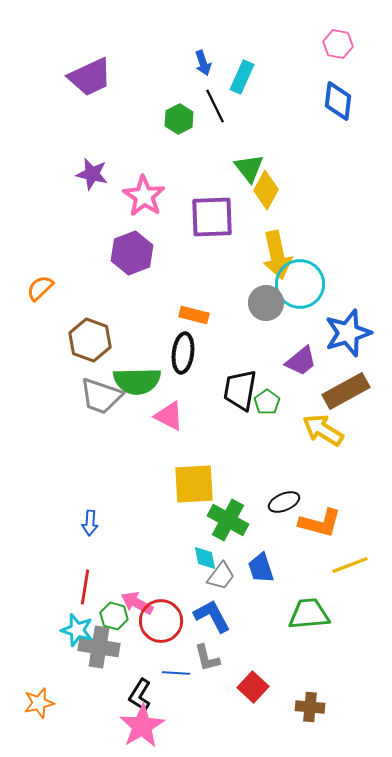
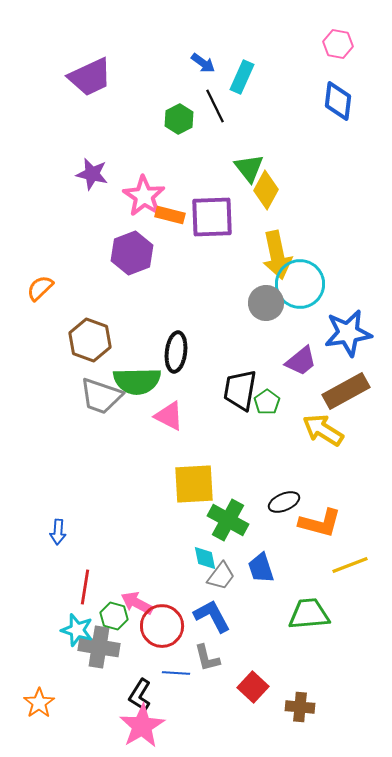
blue arrow at (203, 63): rotated 35 degrees counterclockwise
orange rectangle at (194, 315): moved 24 px left, 100 px up
blue star at (348, 333): rotated 9 degrees clockwise
black ellipse at (183, 353): moved 7 px left, 1 px up
blue arrow at (90, 523): moved 32 px left, 9 px down
red circle at (161, 621): moved 1 px right, 5 px down
orange star at (39, 703): rotated 20 degrees counterclockwise
brown cross at (310, 707): moved 10 px left
